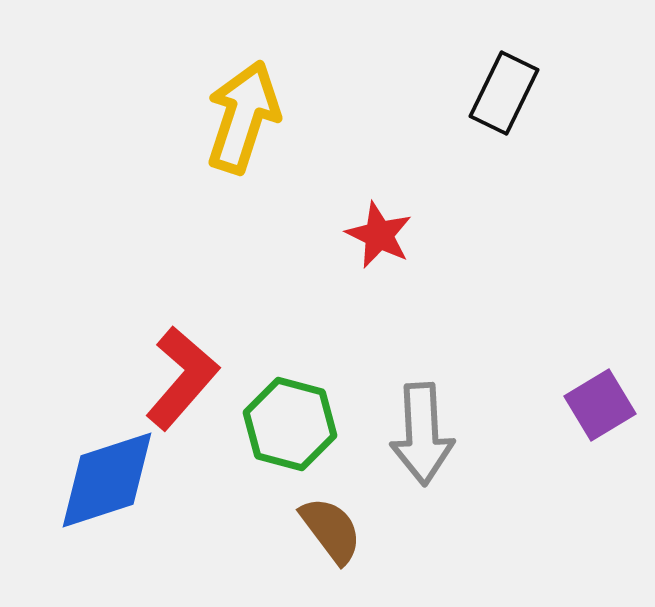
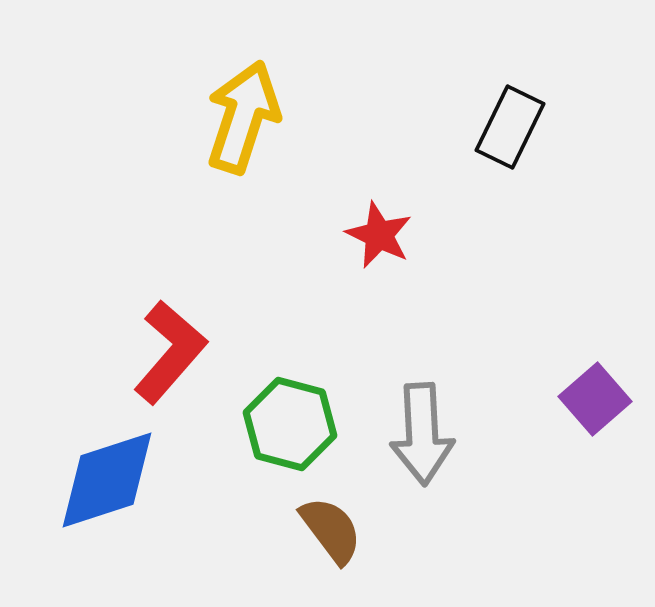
black rectangle: moved 6 px right, 34 px down
red L-shape: moved 12 px left, 26 px up
purple square: moved 5 px left, 6 px up; rotated 10 degrees counterclockwise
